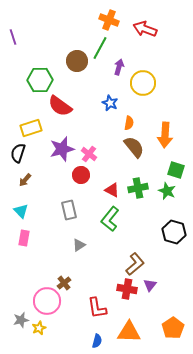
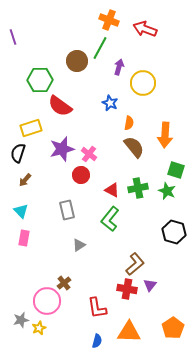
gray rectangle: moved 2 px left
